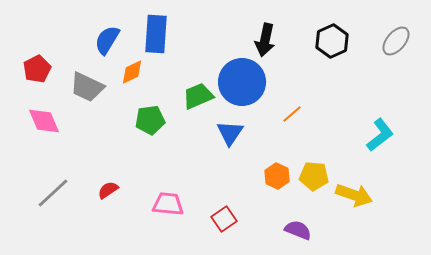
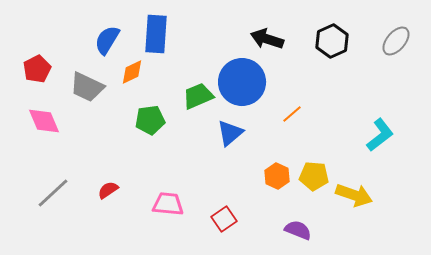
black arrow: moved 2 px right, 1 px up; rotated 96 degrees clockwise
blue triangle: rotated 16 degrees clockwise
